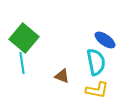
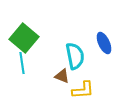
blue ellipse: moved 1 px left, 3 px down; rotated 30 degrees clockwise
cyan semicircle: moved 21 px left, 6 px up
yellow L-shape: moved 14 px left; rotated 15 degrees counterclockwise
